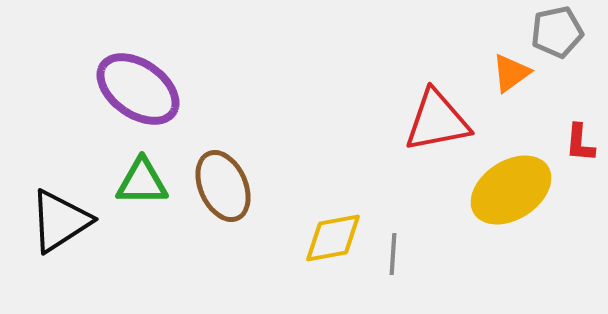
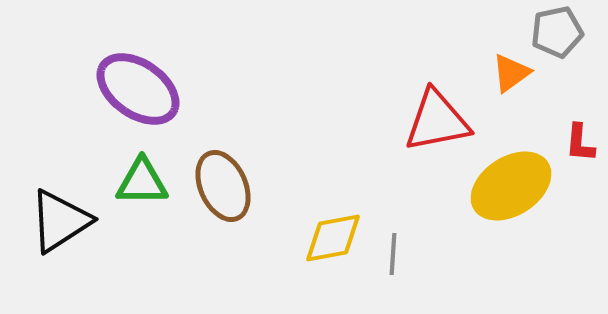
yellow ellipse: moved 4 px up
